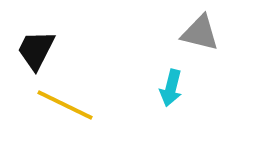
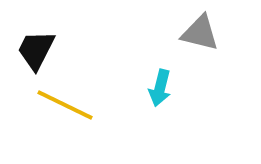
cyan arrow: moved 11 px left
